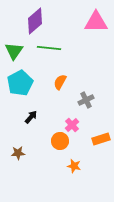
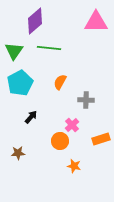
gray cross: rotated 28 degrees clockwise
